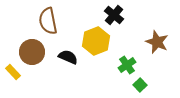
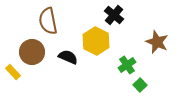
yellow hexagon: rotated 12 degrees counterclockwise
